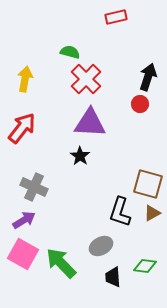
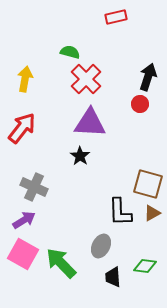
black L-shape: rotated 20 degrees counterclockwise
gray ellipse: rotated 35 degrees counterclockwise
